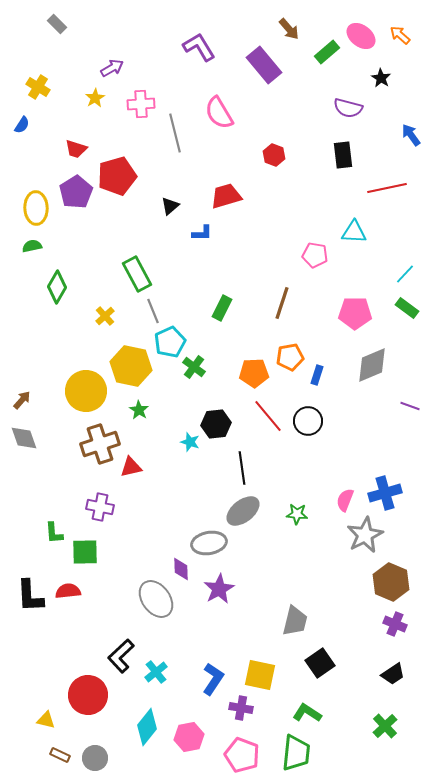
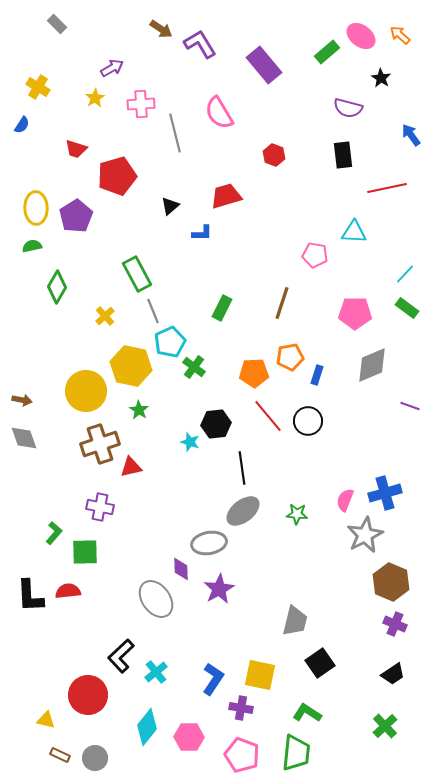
brown arrow at (289, 29): moved 128 px left; rotated 15 degrees counterclockwise
purple L-shape at (199, 47): moved 1 px right, 3 px up
purple pentagon at (76, 192): moved 24 px down
brown arrow at (22, 400): rotated 60 degrees clockwise
green L-shape at (54, 533): rotated 135 degrees counterclockwise
pink hexagon at (189, 737): rotated 12 degrees clockwise
